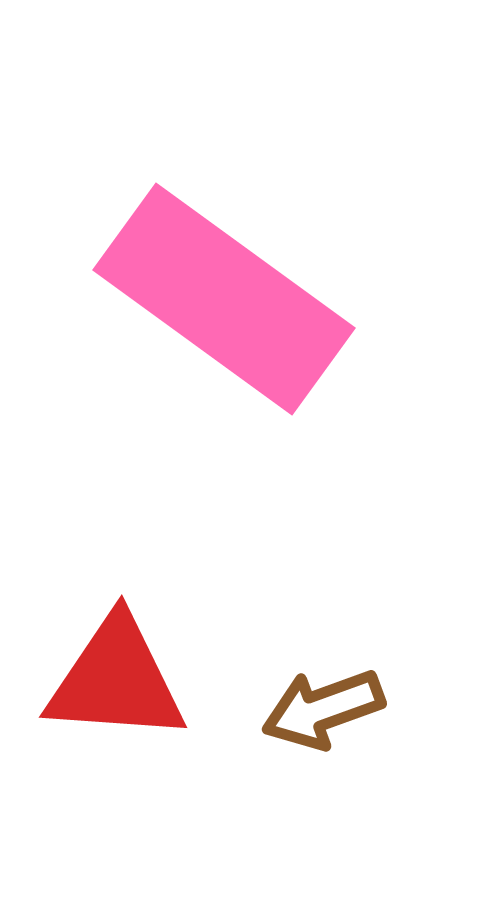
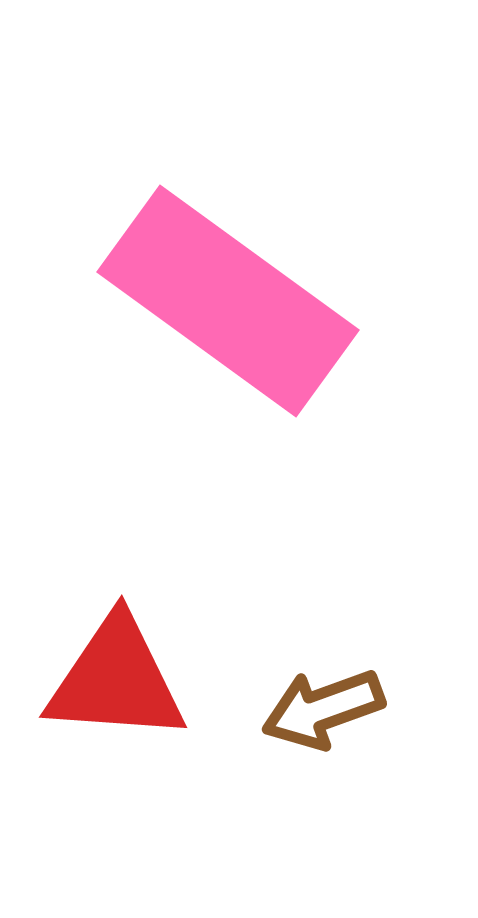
pink rectangle: moved 4 px right, 2 px down
